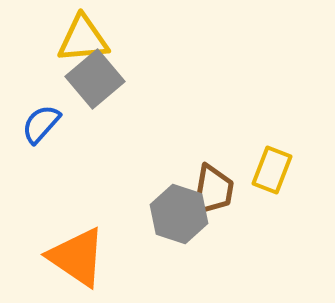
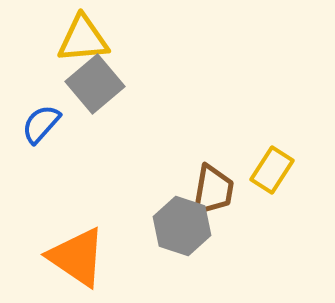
gray square: moved 5 px down
yellow rectangle: rotated 12 degrees clockwise
gray hexagon: moved 3 px right, 12 px down
